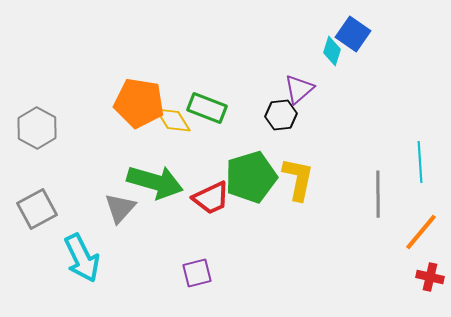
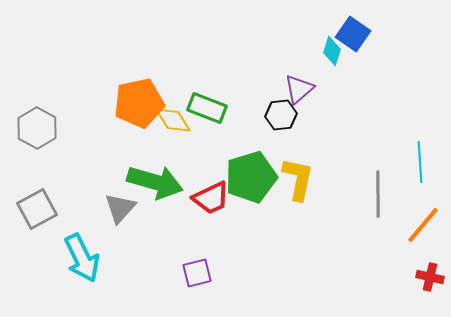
orange pentagon: rotated 21 degrees counterclockwise
orange line: moved 2 px right, 7 px up
